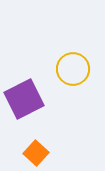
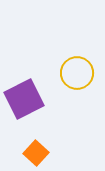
yellow circle: moved 4 px right, 4 px down
